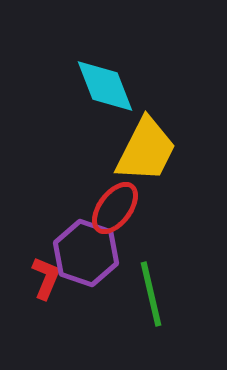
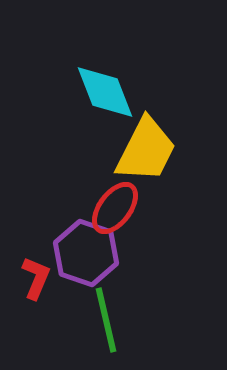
cyan diamond: moved 6 px down
red L-shape: moved 10 px left
green line: moved 45 px left, 26 px down
